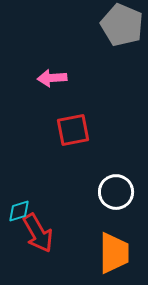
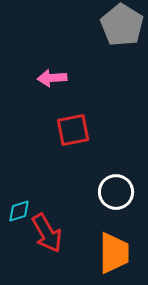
gray pentagon: rotated 9 degrees clockwise
red arrow: moved 9 px right
